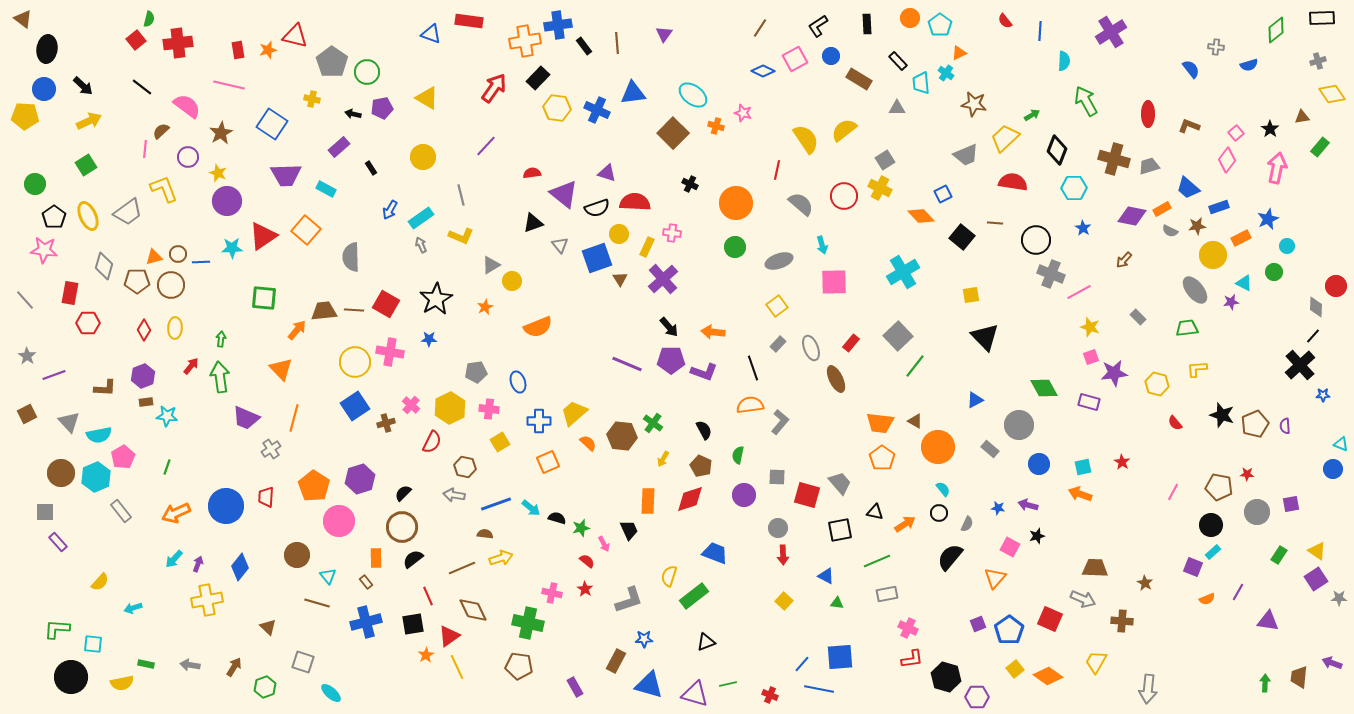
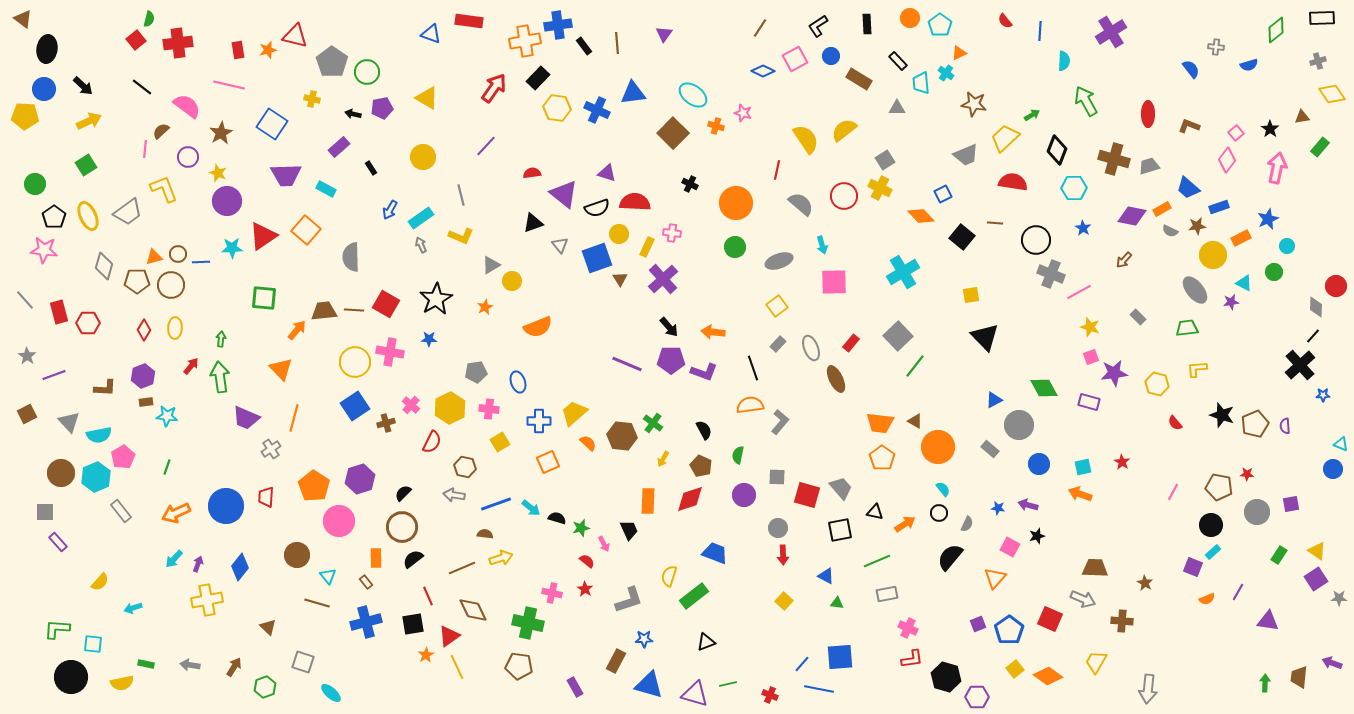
red rectangle at (70, 293): moved 11 px left, 19 px down; rotated 25 degrees counterclockwise
blue triangle at (975, 400): moved 19 px right
gray trapezoid at (840, 483): moved 1 px right, 5 px down
